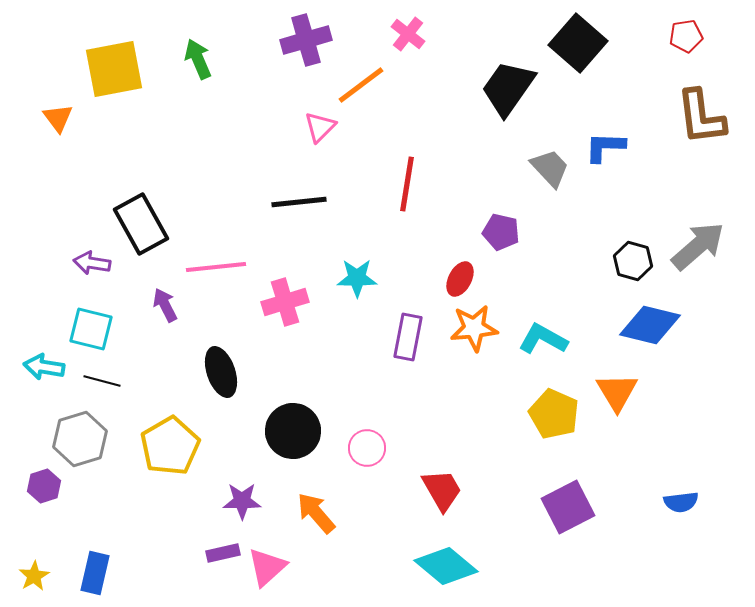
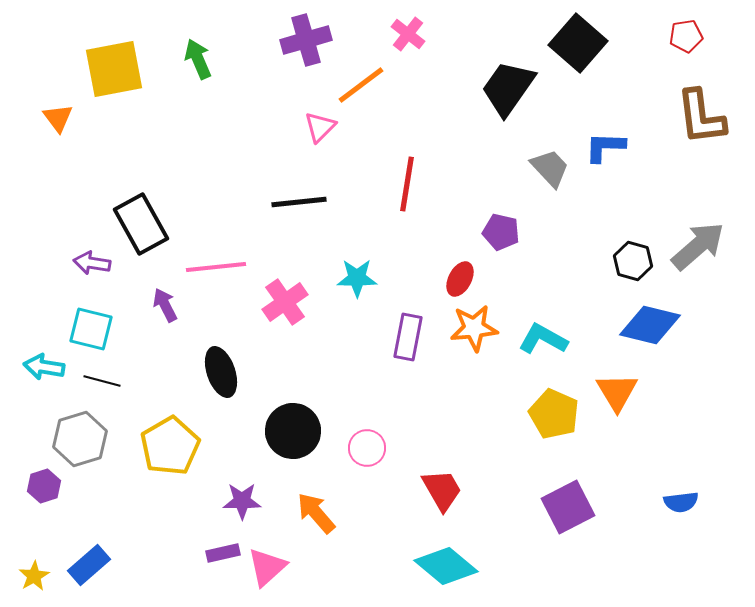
pink cross at (285, 302): rotated 18 degrees counterclockwise
blue rectangle at (95, 573): moved 6 px left, 8 px up; rotated 36 degrees clockwise
